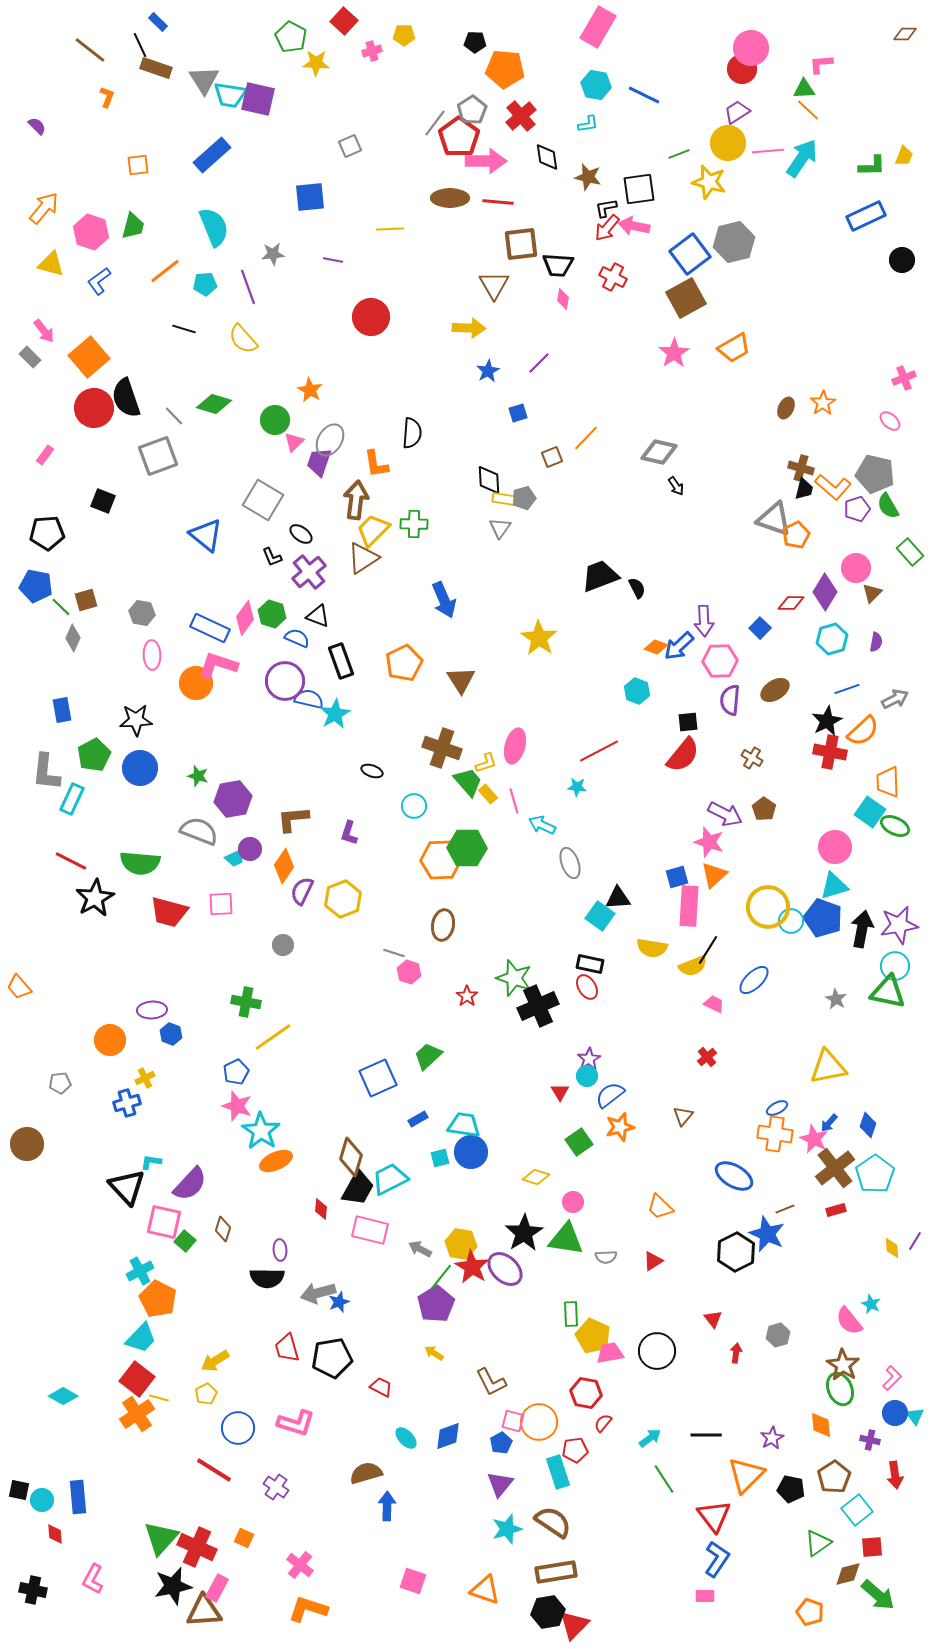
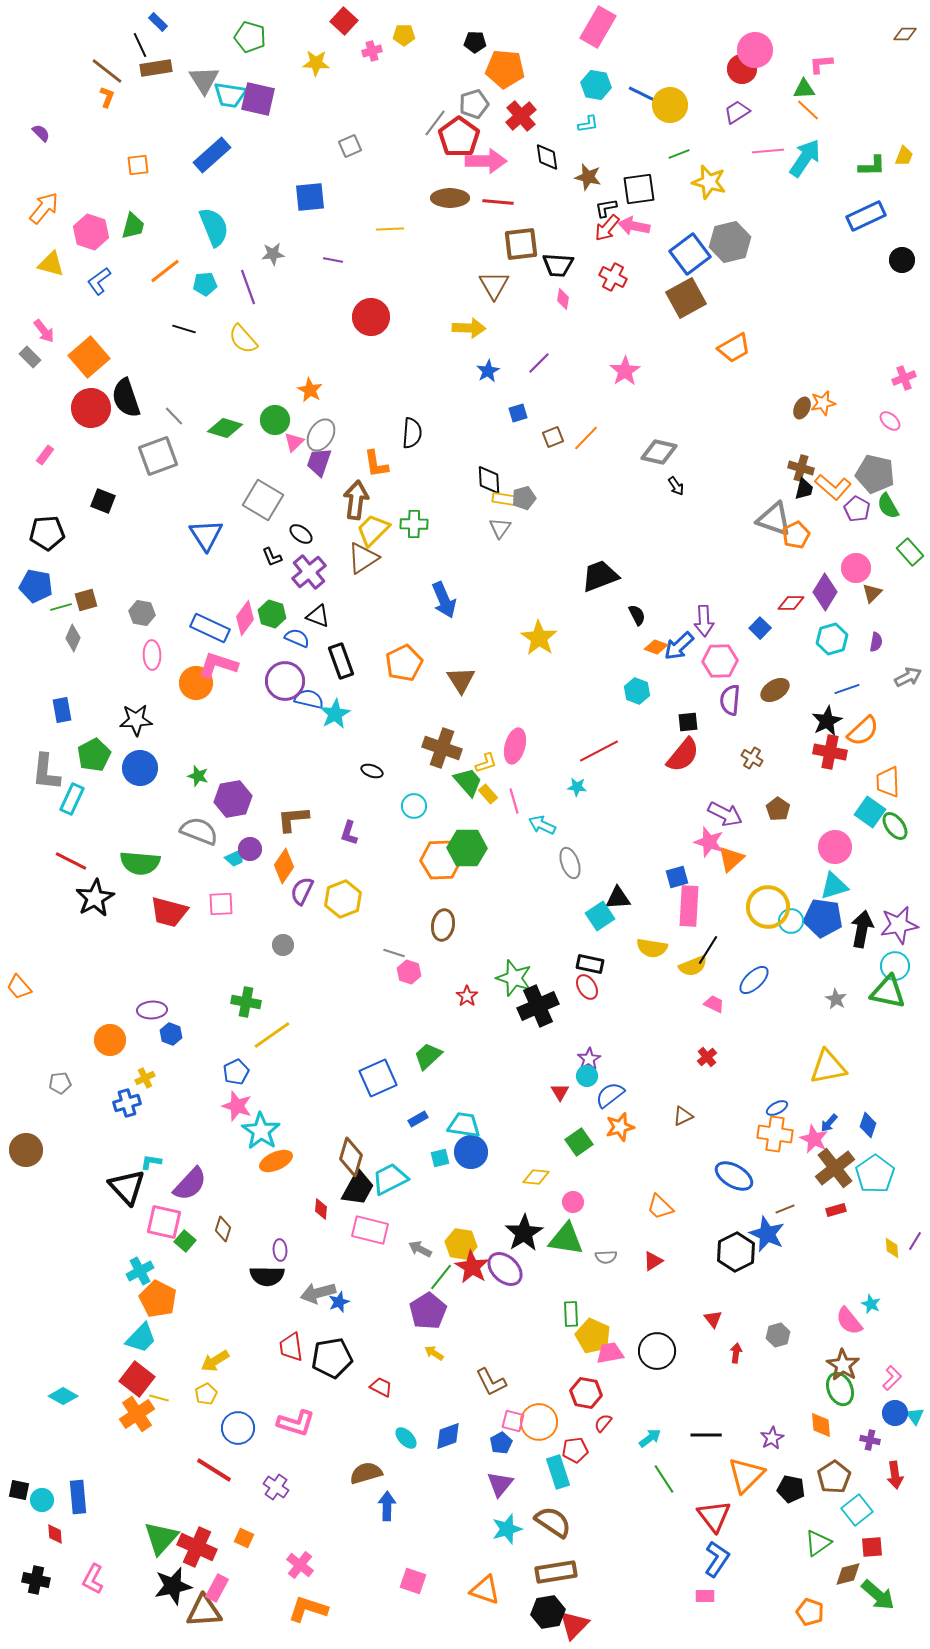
green pentagon at (291, 37): moved 41 px left; rotated 12 degrees counterclockwise
pink circle at (751, 48): moved 4 px right, 2 px down
brown line at (90, 50): moved 17 px right, 21 px down
brown rectangle at (156, 68): rotated 28 degrees counterclockwise
gray pentagon at (472, 110): moved 2 px right, 6 px up; rotated 16 degrees clockwise
purple semicircle at (37, 126): moved 4 px right, 7 px down
yellow circle at (728, 143): moved 58 px left, 38 px up
cyan arrow at (802, 158): moved 3 px right
gray hexagon at (734, 242): moved 4 px left
pink star at (674, 353): moved 49 px left, 18 px down
orange star at (823, 403): rotated 20 degrees clockwise
green diamond at (214, 404): moved 11 px right, 24 px down
red circle at (94, 408): moved 3 px left
brown ellipse at (786, 408): moved 16 px right
gray ellipse at (330, 440): moved 9 px left, 5 px up
brown square at (552, 457): moved 1 px right, 20 px up
purple pentagon at (857, 509): rotated 25 degrees counterclockwise
blue triangle at (206, 535): rotated 18 degrees clockwise
black semicircle at (637, 588): moved 27 px down
green line at (61, 607): rotated 60 degrees counterclockwise
gray arrow at (895, 699): moved 13 px right, 22 px up
brown pentagon at (764, 809): moved 14 px right
green ellipse at (895, 826): rotated 28 degrees clockwise
orange triangle at (714, 875): moved 17 px right, 16 px up
cyan square at (600, 916): rotated 20 degrees clockwise
blue pentagon at (823, 918): rotated 12 degrees counterclockwise
yellow line at (273, 1037): moved 1 px left, 2 px up
brown triangle at (683, 1116): rotated 25 degrees clockwise
brown circle at (27, 1144): moved 1 px left, 6 px down
yellow diamond at (536, 1177): rotated 12 degrees counterclockwise
black semicircle at (267, 1278): moved 2 px up
purple pentagon at (436, 1304): moved 8 px left, 7 px down
red trapezoid at (287, 1348): moved 4 px right, 1 px up; rotated 8 degrees clockwise
black cross at (33, 1590): moved 3 px right, 10 px up
